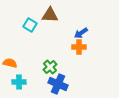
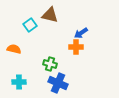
brown triangle: rotated 12 degrees clockwise
cyan square: rotated 24 degrees clockwise
orange cross: moved 3 px left
orange semicircle: moved 4 px right, 14 px up
green cross: moved 3 px up; rotated 32 degrees counterclockwise
blue cross: moved 1 px up
